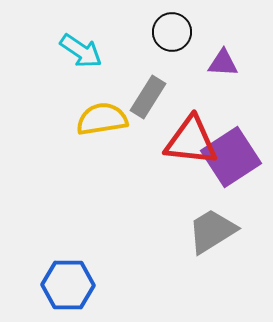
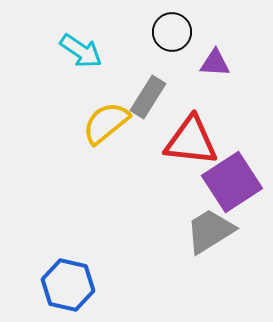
purple triangle: moved 8 px left
yellow semicircle: moved 4 px right, 4 px down; rotated 30 degrees counterclockwise
purple square: moved 1 px right, 25 px down
gray trapezoid: moved 2 px left
blue hexagon: rotated 12 degrees clockwise
